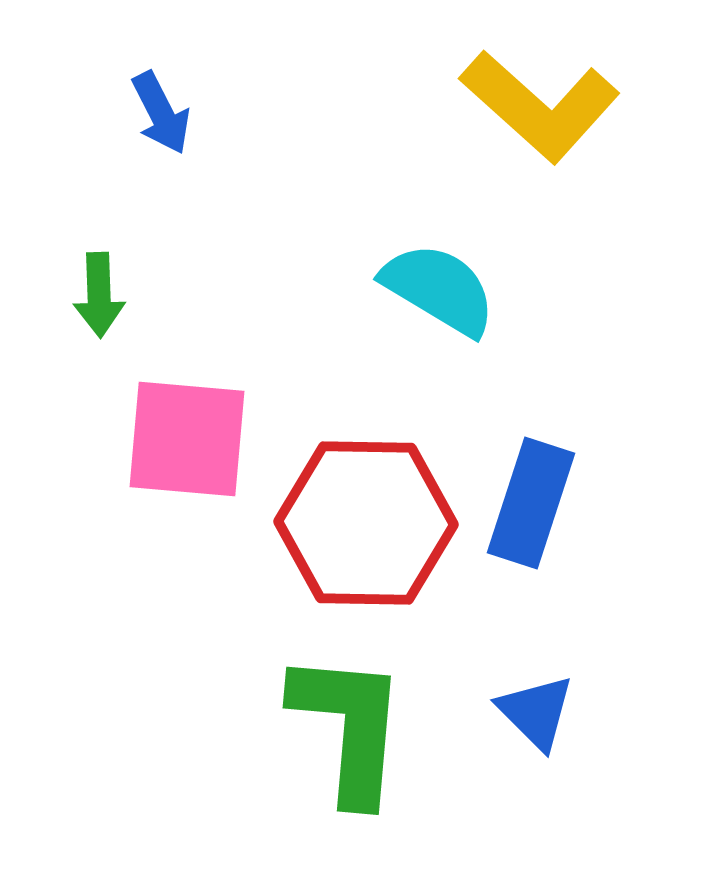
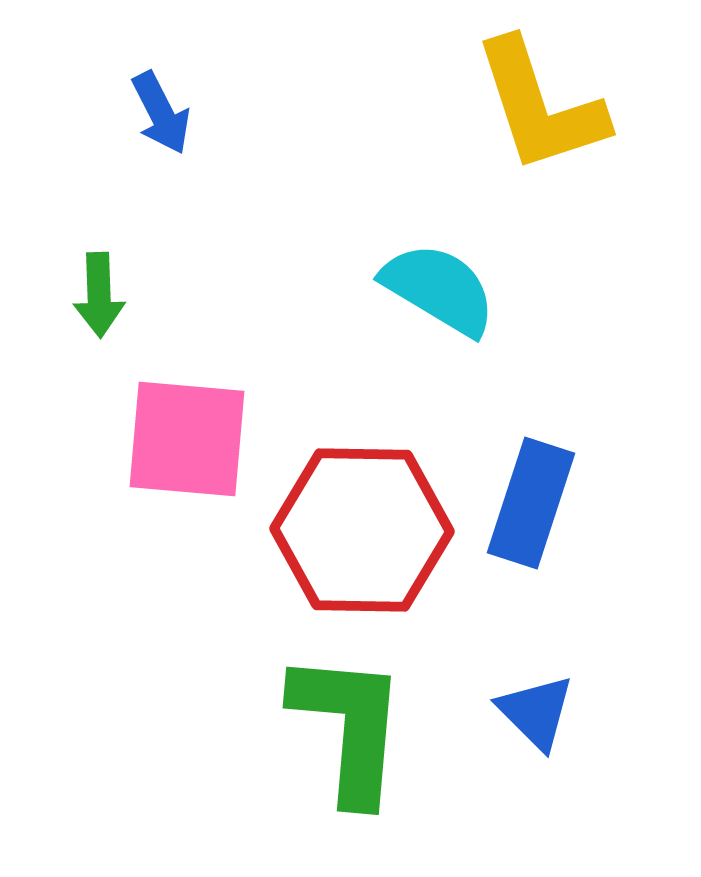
yellow L-shape: rotated 30 degrees clockwise
red hexagon: moved 4 px left, 7 px down
